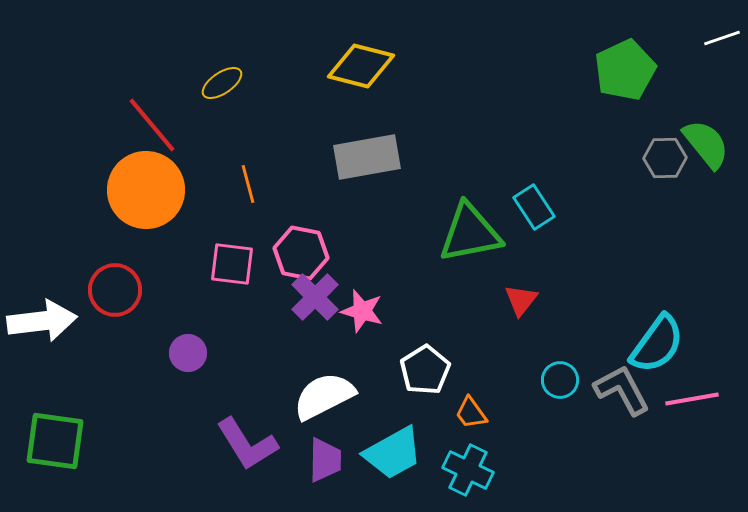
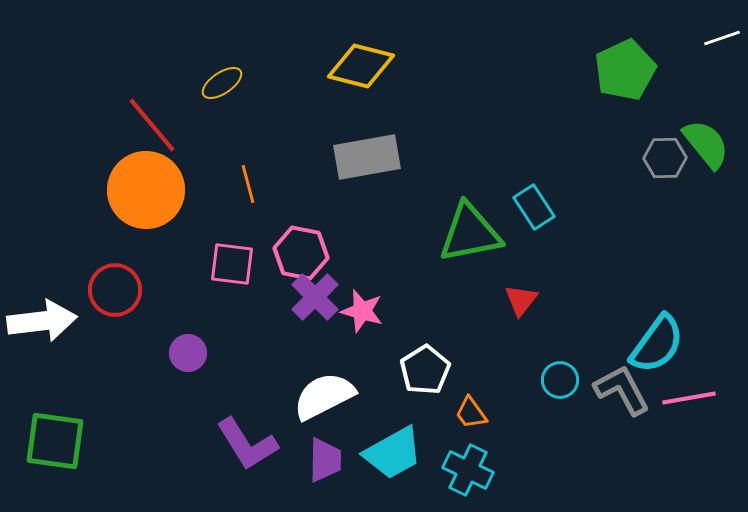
pink line: moved 3 px left, 1 px up
